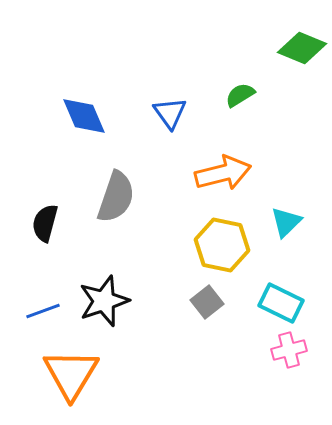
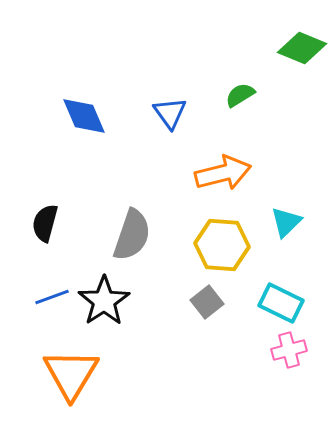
gray semicircle: moved 16 px right, 38 px down
yellow hexagon: rotated 8 degrees counterclockwise
black star: rotated 15 degrees counterclockwise
blue line: moved 9 px right, 14 px up
